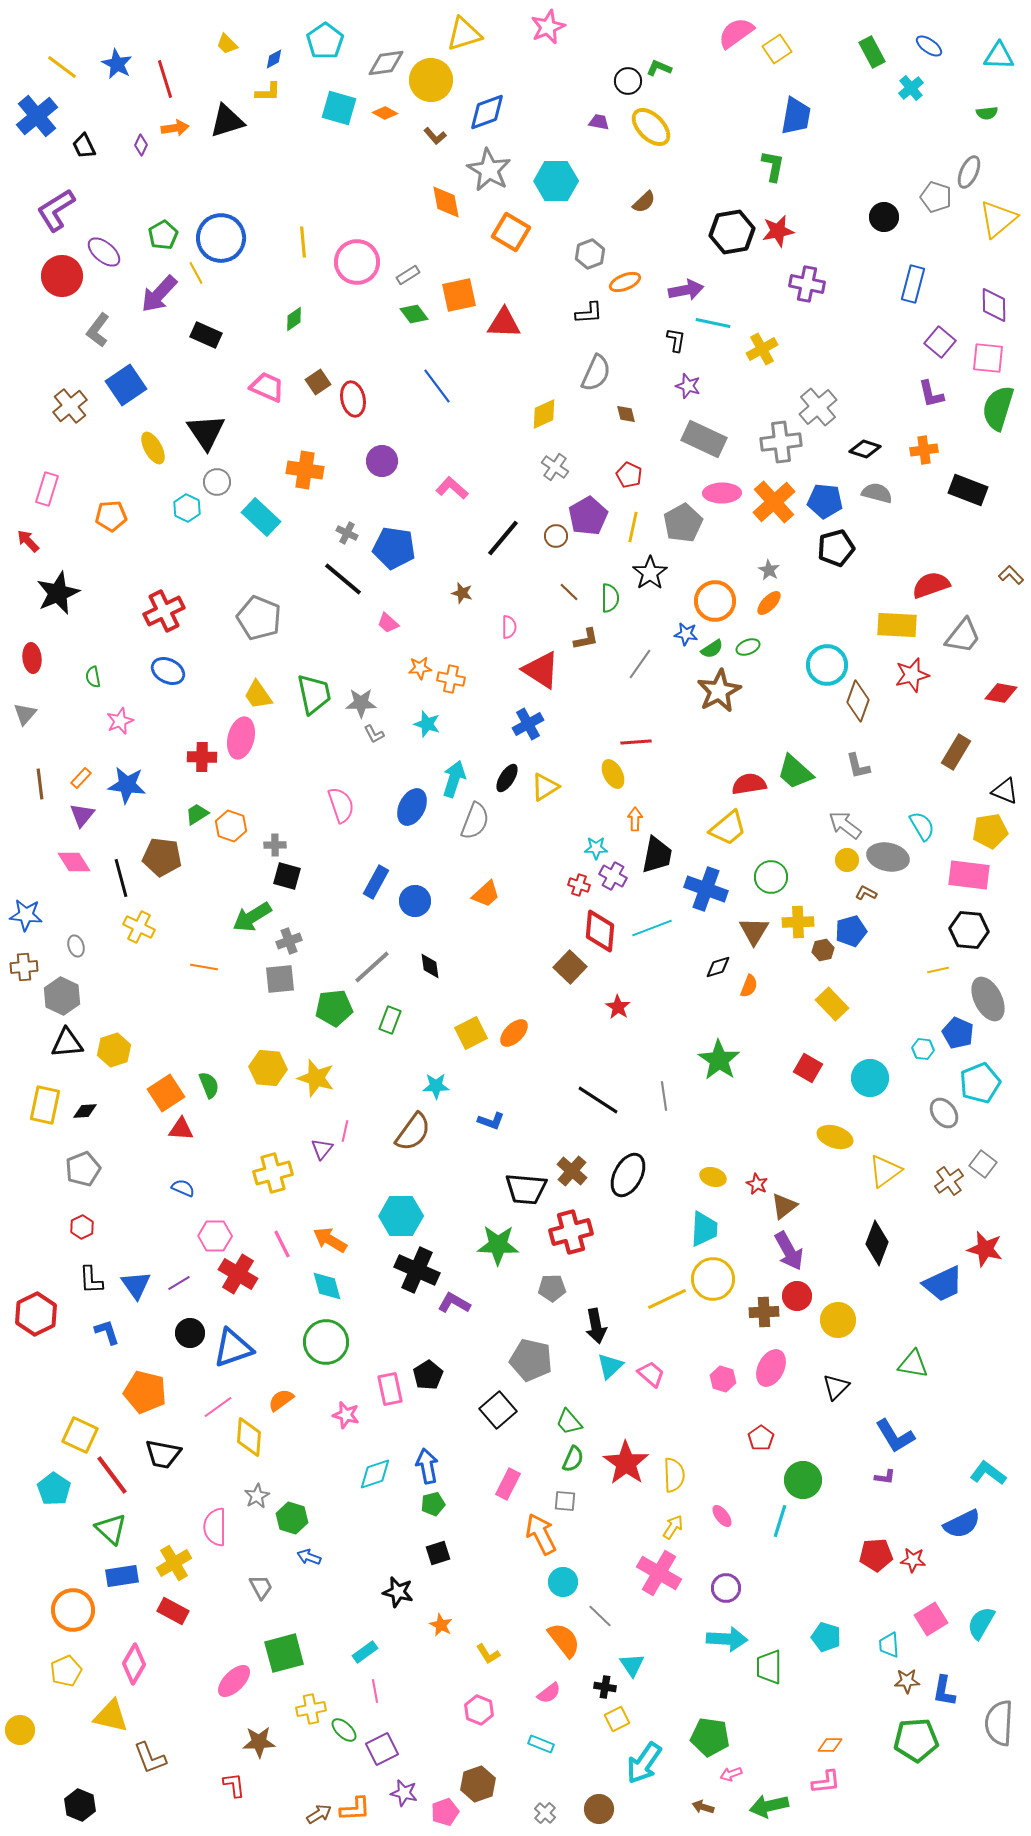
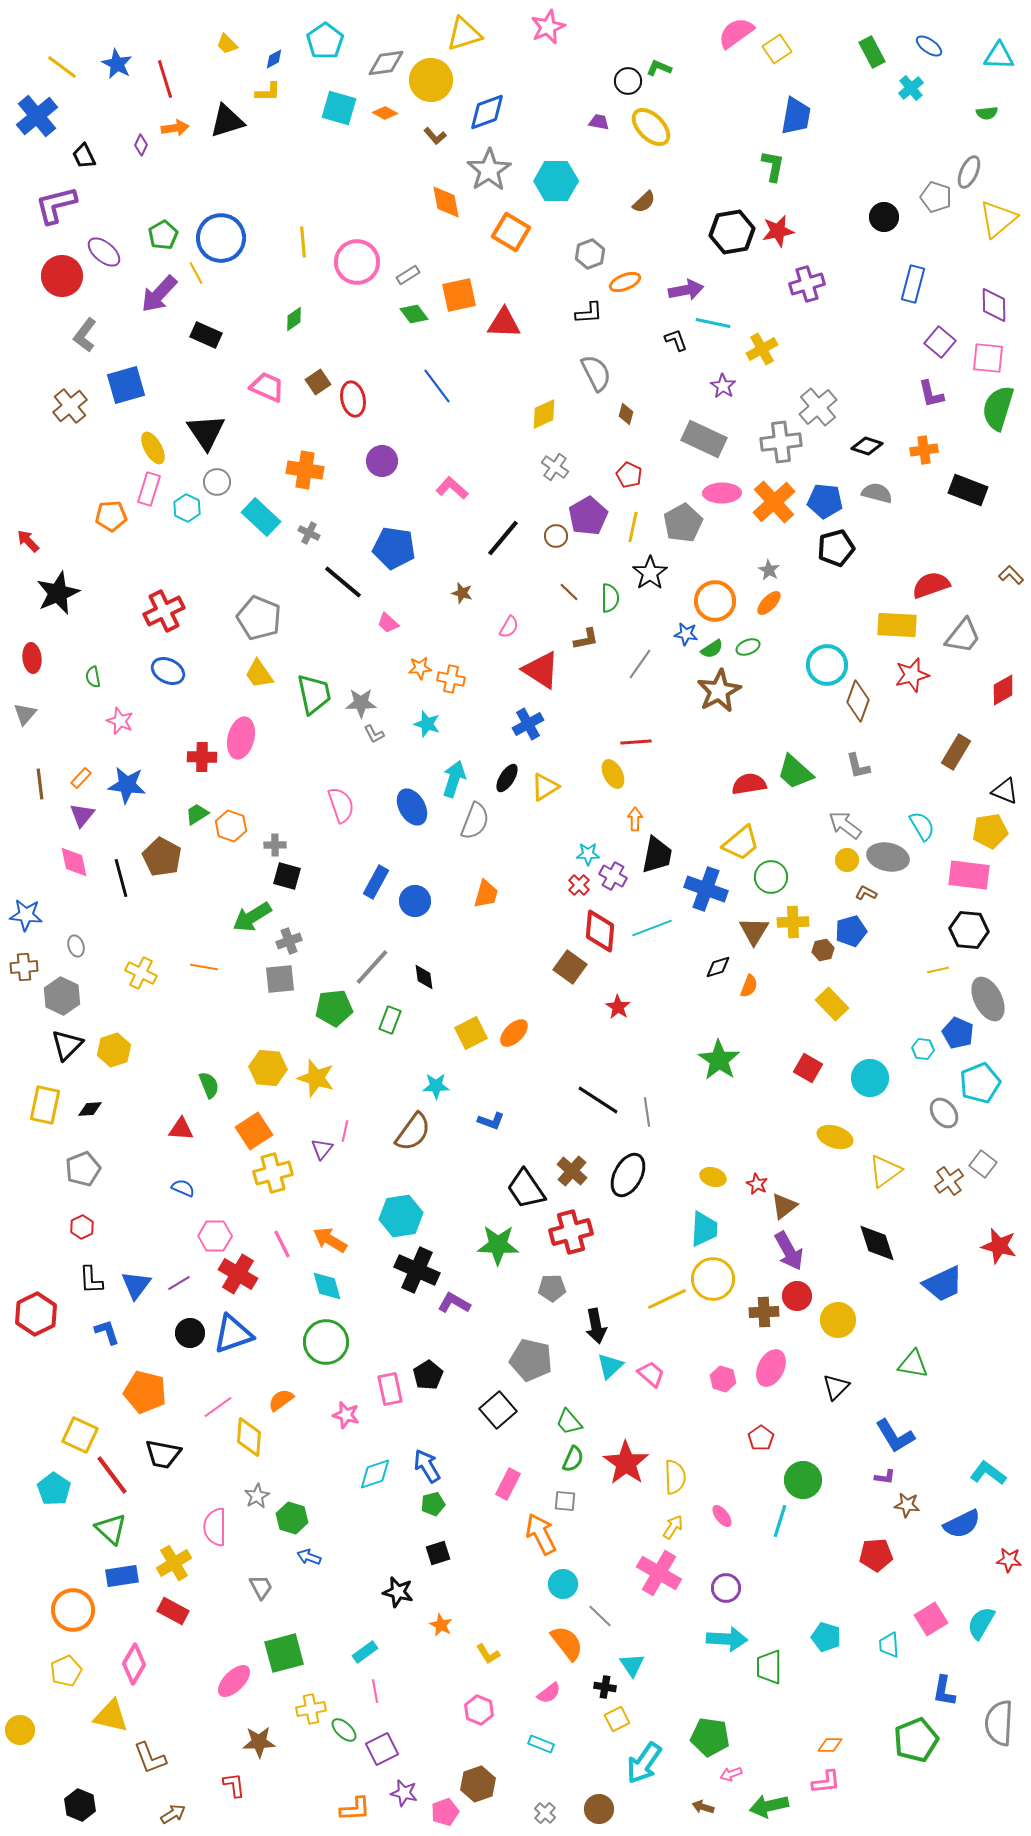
black trapezoid at (84, 146): moved 10 px down
gray star at (489, 170): rotated 9 degrees clockwise
purple L-shape at (56, 210): moved 5 px up; rotated 18 degrees clockwise
purple cross at (807, 284): rotated 28 degrees counterclockwise
gray L-shape at (98, 330): moved 13 px left, 5 px down
black L-shape at (676, 340): rotated 30 degrees counterclockwise
gray semicircle at (596, 373): rotated 51 degrees counterclockwise
blue square at (126, 385): rotated 18 degrees clockwise
purple star at (688, 386): moved 35 px right; rotated 15 degrees clockwise
brown diamond at (626, 414): rotated 30 degrees clockwise
black diamond at (865, 449): moved 2 px right, 3 px up
pink rectangle at (47, 489): moved 102 px right
gray cross at (347, 533): moved 38 px left
black line at (343, 579): moved 3 px down
pink semicircle at (509, 627): rotated 30 degrees clockwise
red diamond at (1001, 693): moved 2 px right, 3 px up; rotated 40 degrees counterclockwise
yellow trapezoid at (258, 695): moved 1 px right, 21 px up
pink star at (120, 721): rotated 28 degrees counterclockwise
blue ellipse at (412, 807): rotated 57 degrees counterclockwise
yellow trapezoid at (728, 828): moved 13 px right, 15 px down
cyan star at (596, 848): moved 8 px left, 6 px down
brown pentagon at (162, 857): rotated 21 degrees clockwise
pink diamond at (74, 862): rotated 20 degrees clockwise
red cross at (579, 885): rotated 25 degrees clockwise
orange trapezoid at (486, 894): rotated 32 degrees counterclockwise
yellow cross at (798, 922): moved 5 px left
yellow cross at (139, 927): moved 2 px right, 46 px down
black diamond at (430, 966): moved 6 px left, 11 px down
gray line at (372, 967): rotated 6 degrees counterclockwise
brown square at (570, 967): rotated 8 degrees counterclockwise
black triangle at (67, 1043): moved 2 px down; rotated 40 degrees counterclockwise
orange square at (166, 1093): moved 88 px right, 38 px down
gray line at (664, 1096): moved 17 px left, 16 px down
black diamond at (85, 1111): moved 5 px right, 2 px up
black trapezoid at (526, 1189): rotated 51 degrees clockwise
cyan hexagon at (401, 1216): rotated 9 degrees counterclockwise
black diamond at (877, 1243): rotated 39 degrees counterclockwise
red star at (985, 1249): moved 14 px right, 3 px up
blue triangle at (136, 1285): rotated 12 degrees clockwise
blue triangle at (233, 1348): moved 14 px up
blue arrow at (427, 1466): rotated 20 degrees counterclockwise
yellow semicircle at (674, 1475): moved 1 px right, 2 px down
red star at (913, 1560): moved 96 px right
cyan circle at (563, 1582): moved 2 px down
orange semicircle at (564, 1640): moved 3 px right, 3 px down
brown star at (907, 1681): moved 176 px up; rotated 10 degrees clockwise
green pentagon at (916, 1740): rotated 18 degrees counterclockwise
brown arrow at (319, 1814): moved 146 px left
